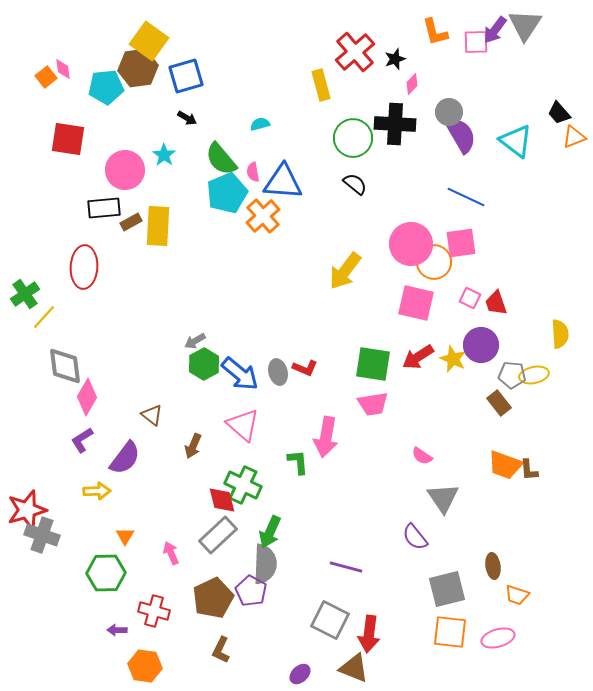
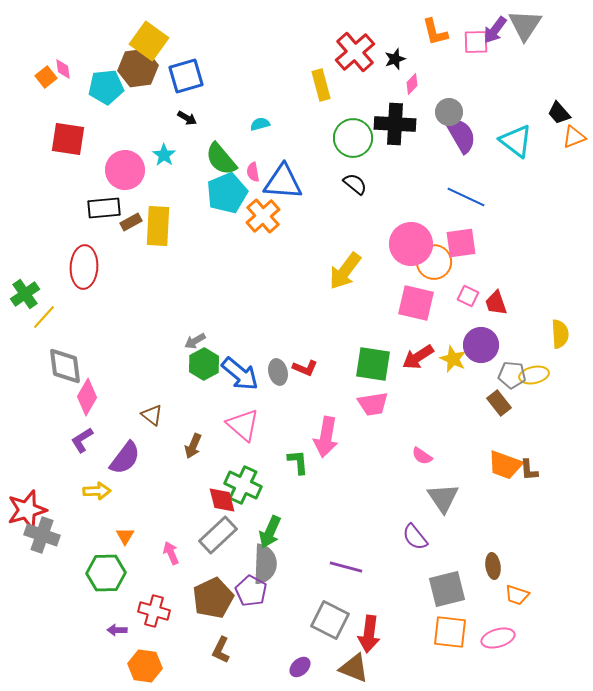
pink square at (470, 298): moved 2 px left, 2 px up
purple ellipse at (300, 674): moved 7 px up
